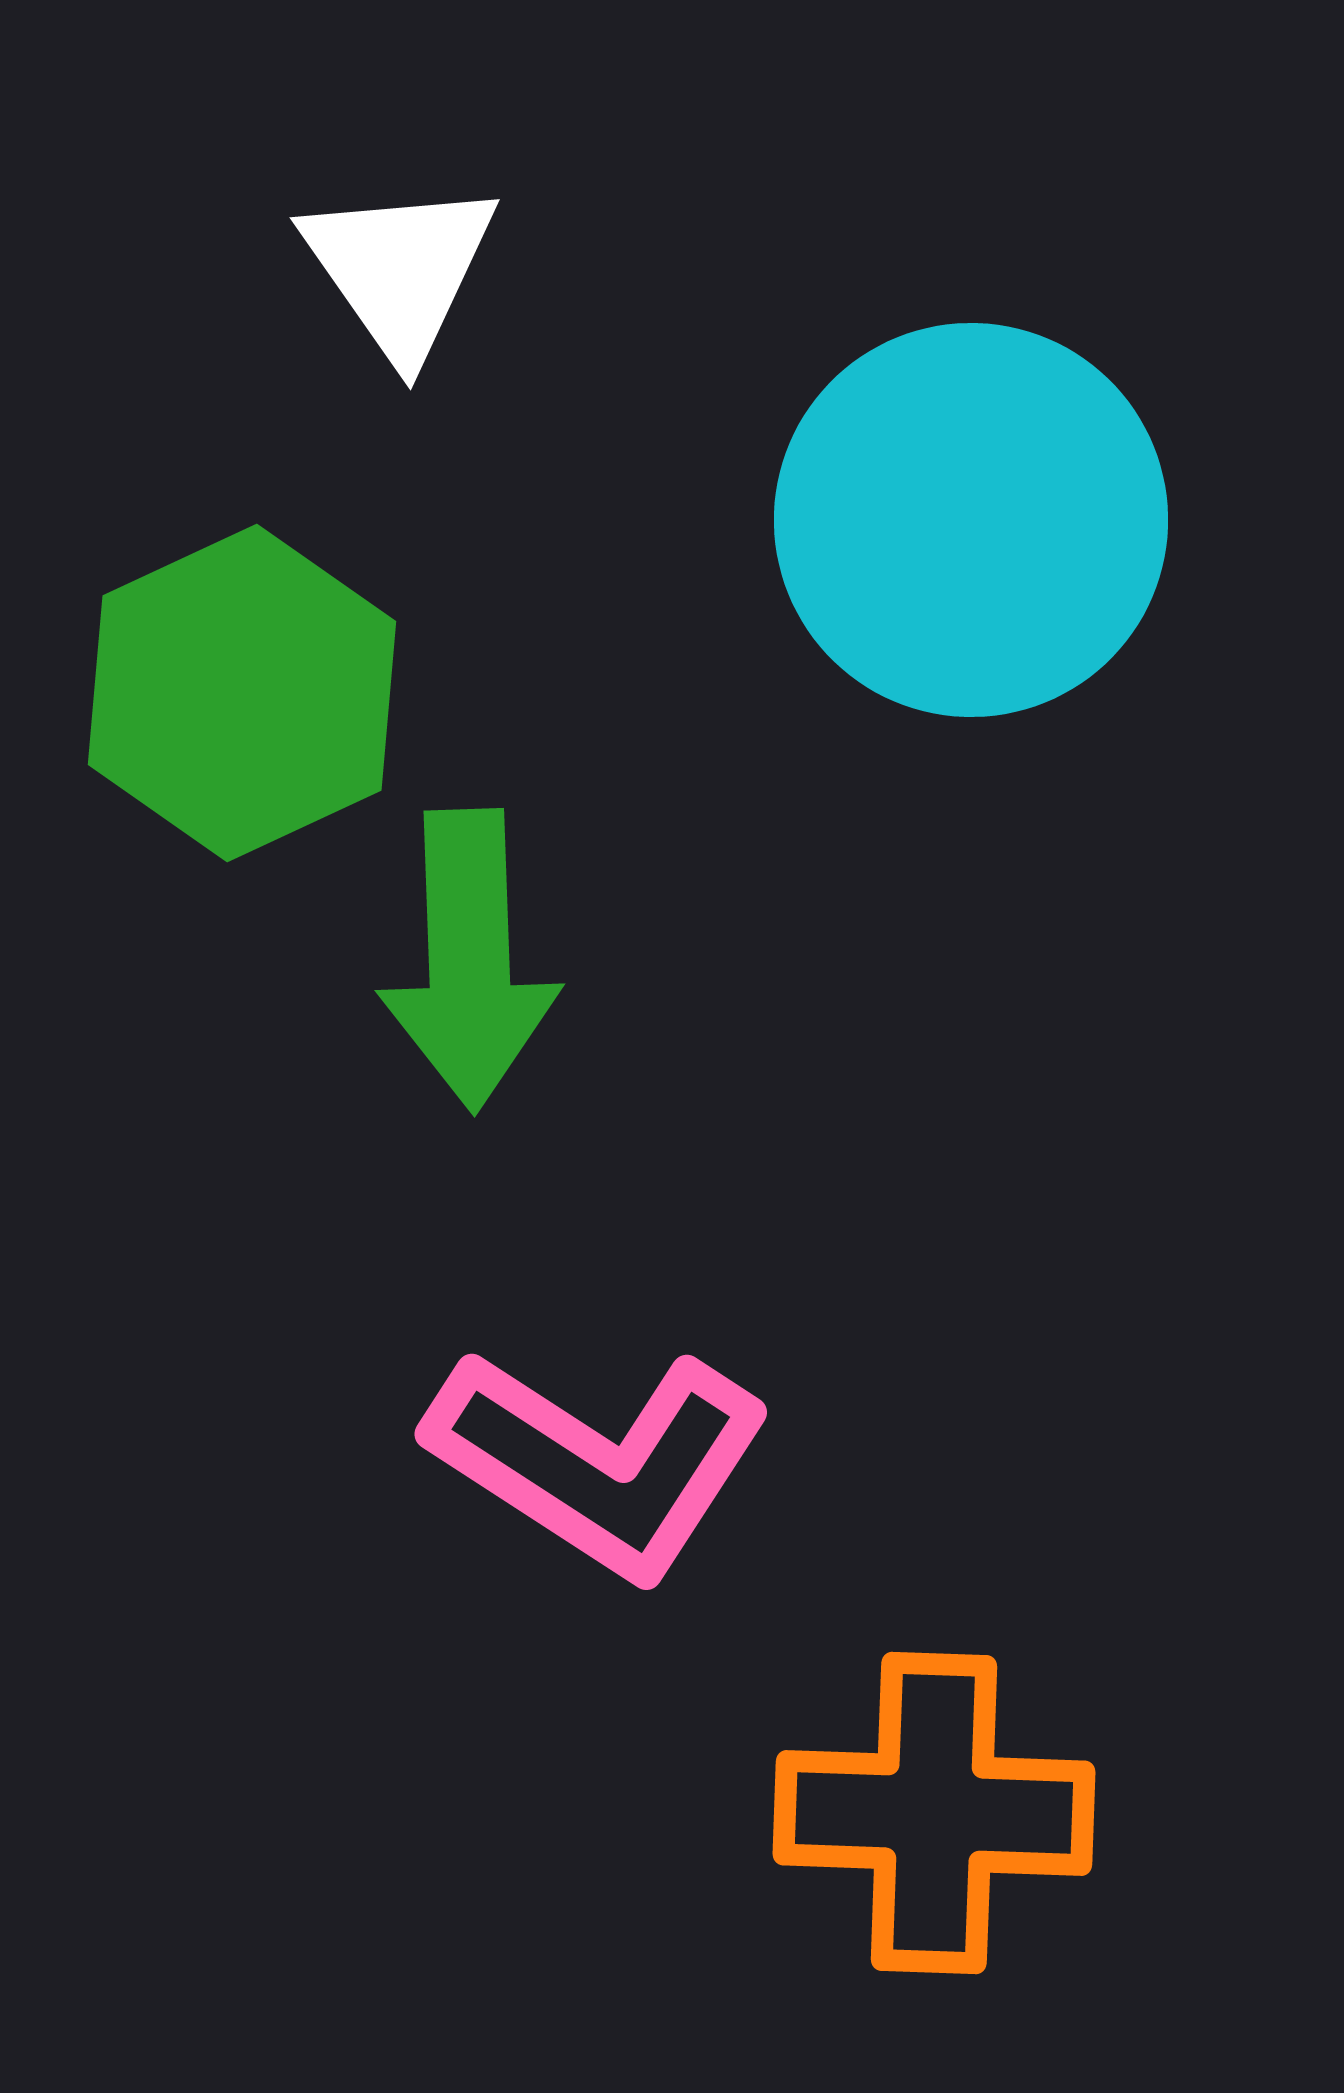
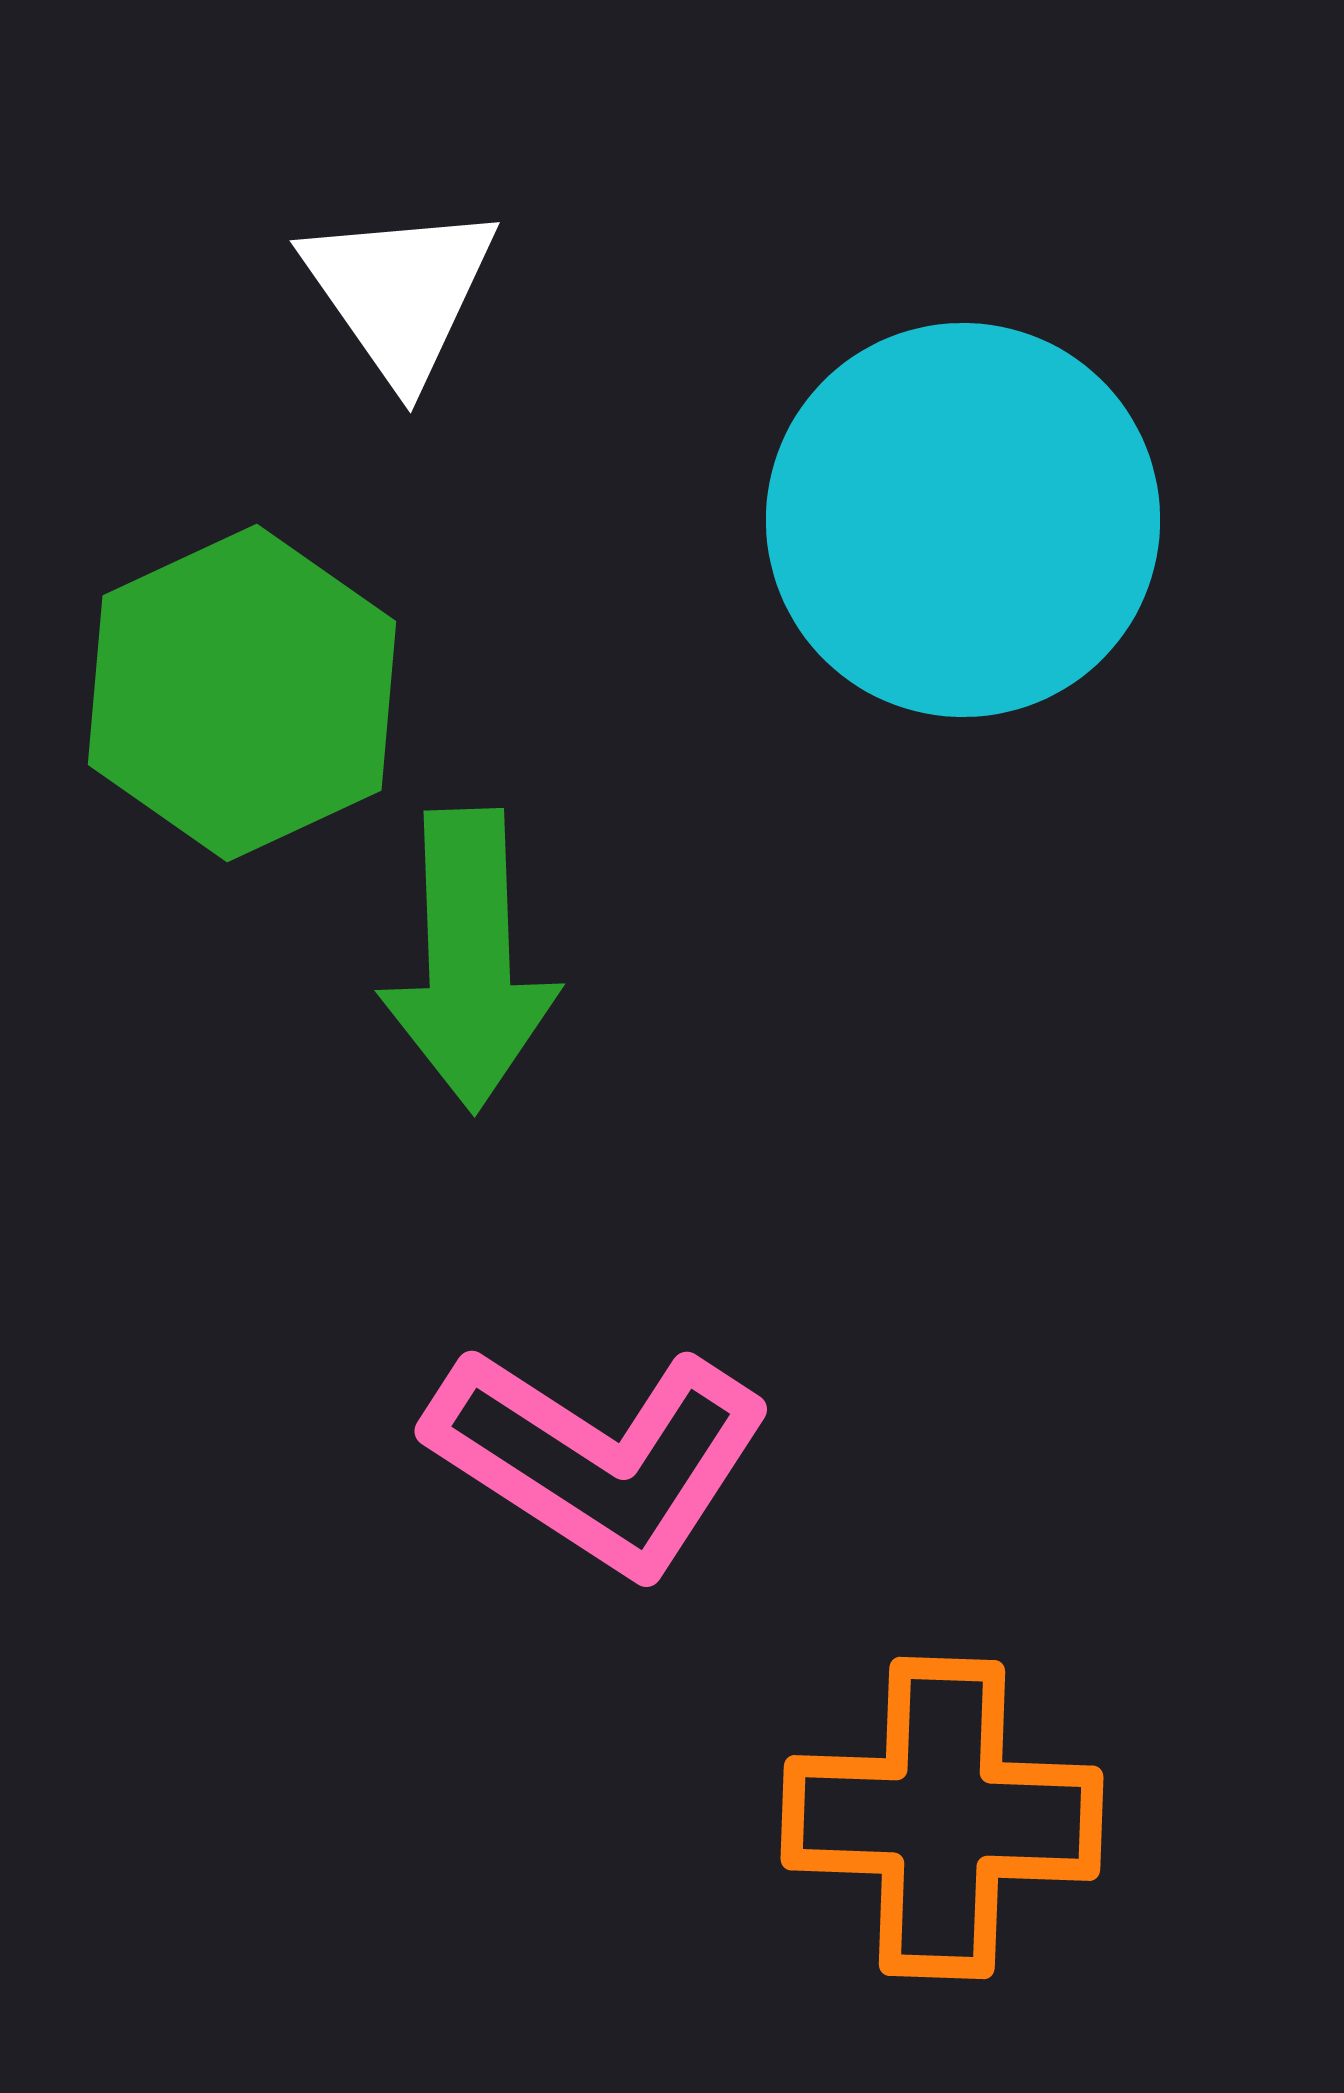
white triangle: moved 23 px down
cyan circle: moved 8 px left
pink L-shape: moved 3 px up
orange cross: moved 8 px right, 5 px down
